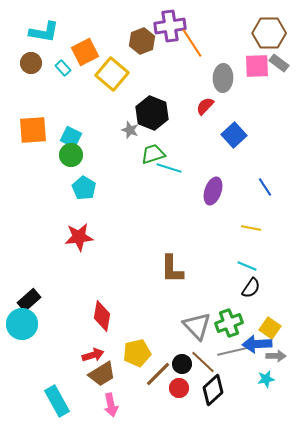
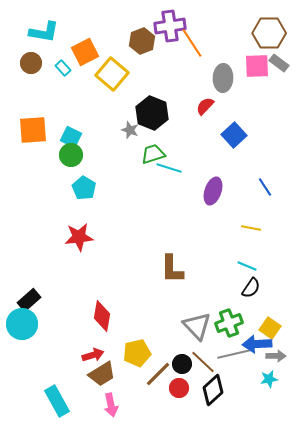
gray line at (234, 351): moved 3 px down
cyan star at (266, 379): moved 3 px right
